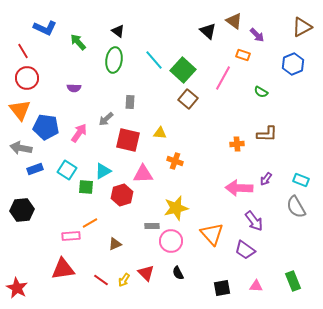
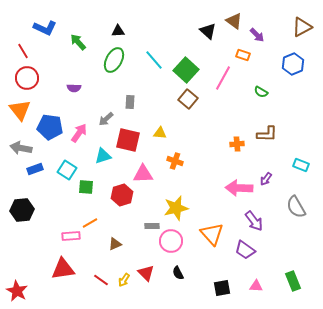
black triangle at (118, 31): rotated 40 degrees counterclockwise
green ellipse at (114, 60): rotated 20 degrees clockwise
green square at (183, 70): moved 3 px right
blue pentagon at (46, 127): moved 4 px right
cyan triangle at (103, 171): moved 15 px up; rotated 12 degrees clockwise
cyan rectangle at (301, 180): moved 15 px up
red star at (17, 288): moved 3 px down
